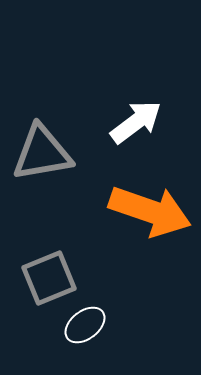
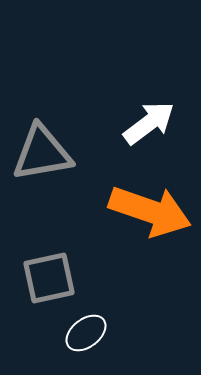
white arrow: moved 13 px right, 1 px down
gray square: rotated 10 degrees clockwise
white ellipse: moved 1 px right, 8 px down
